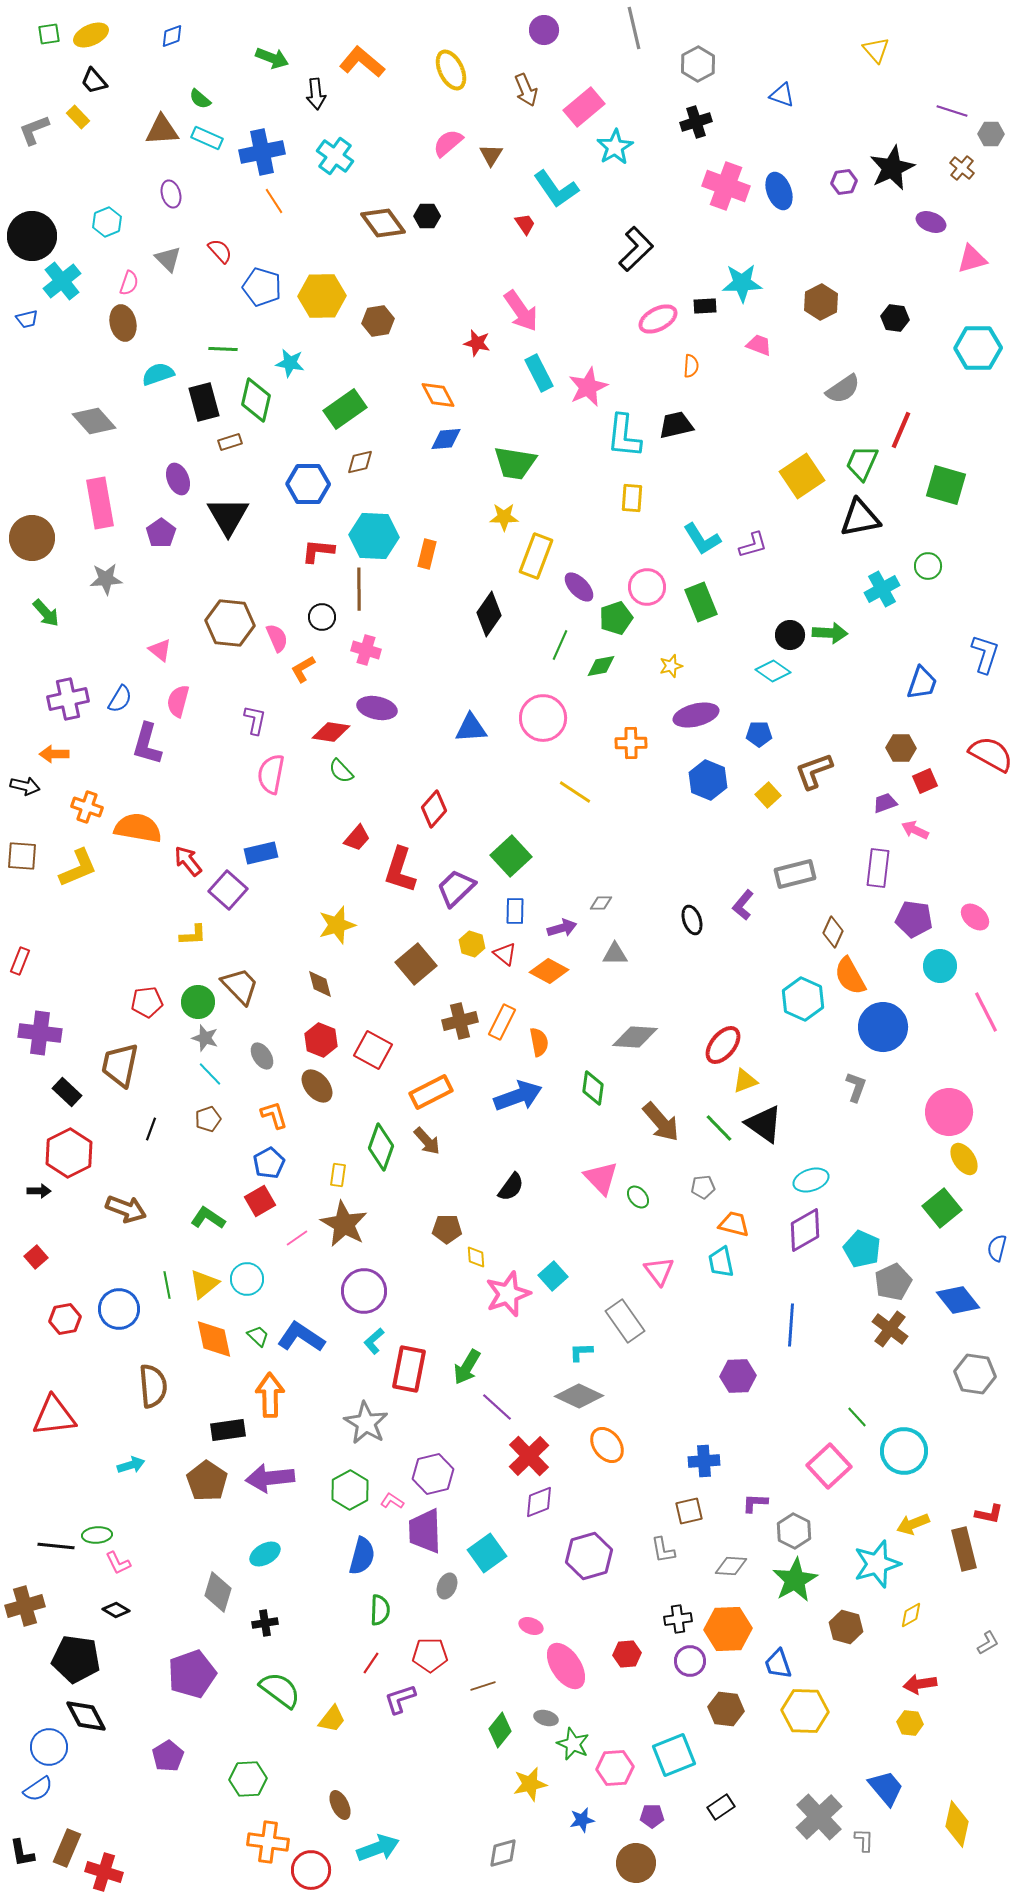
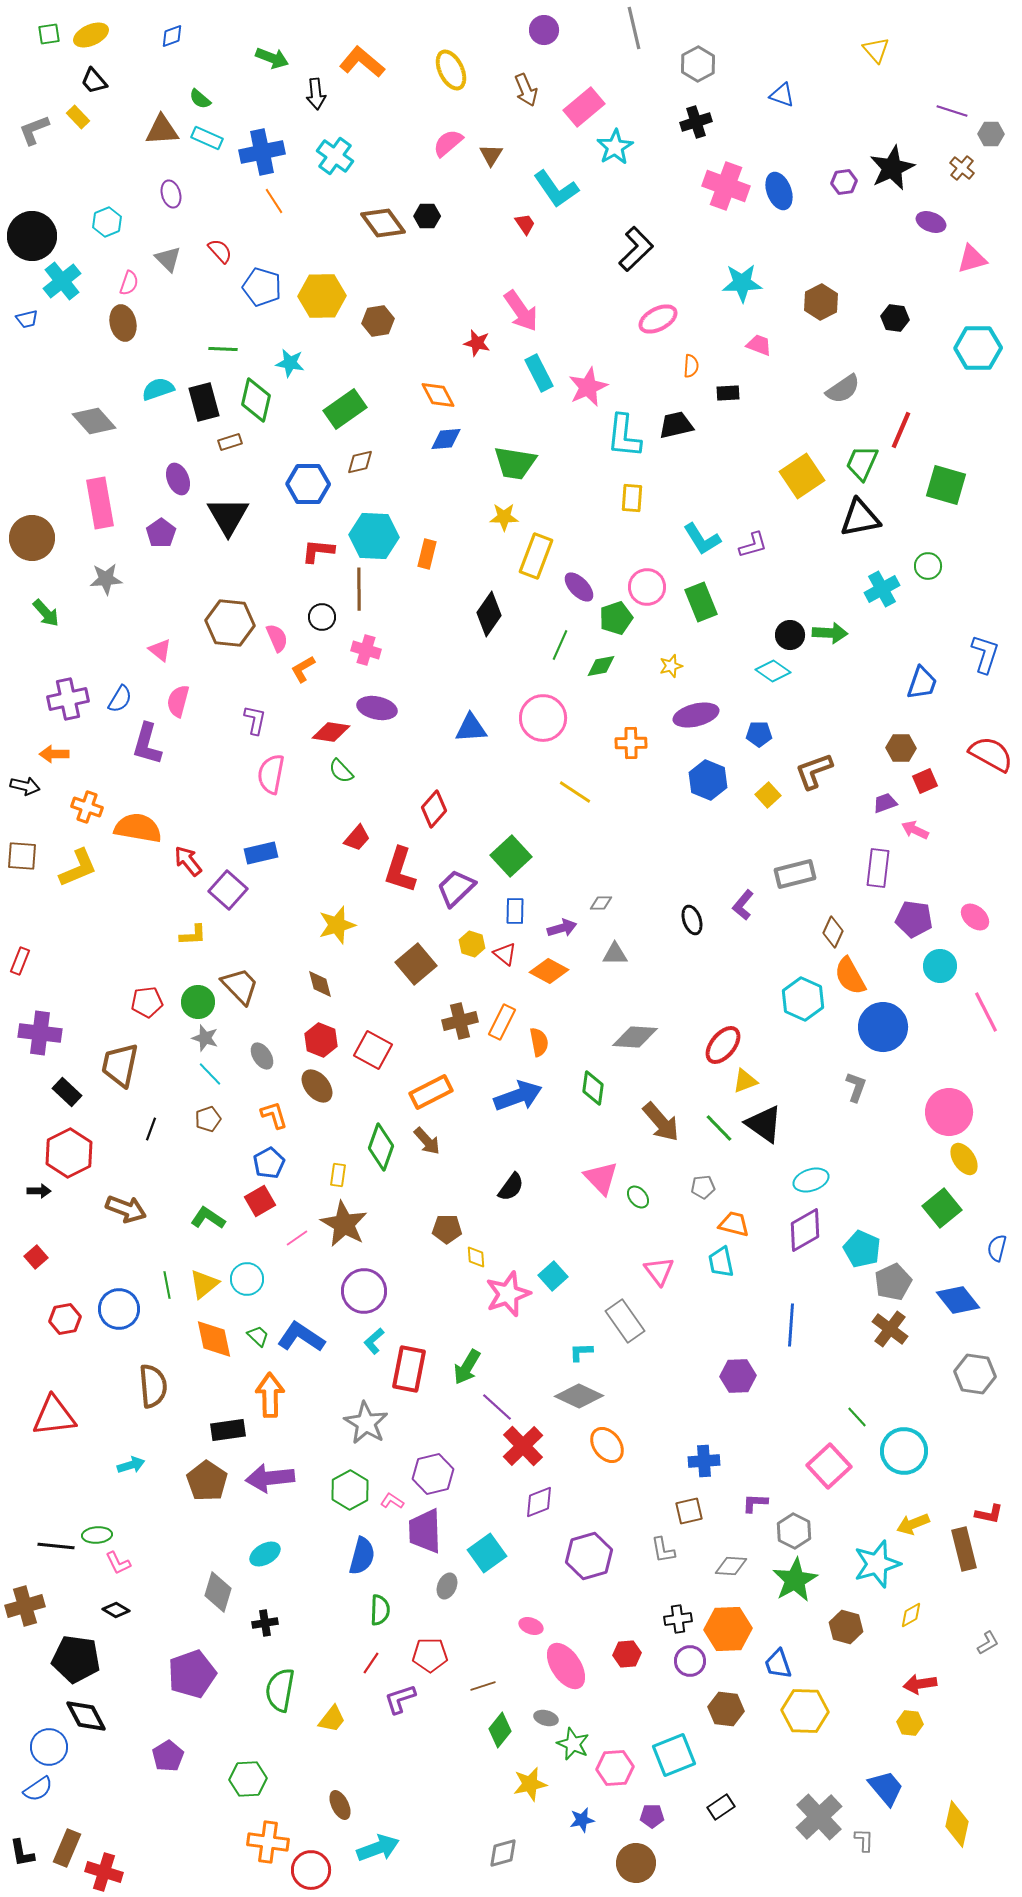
black rectangle at (705, 306): moved 23 px right, 87 px down
cyan semicircle at (158, 374): moved 15 px down
red cross at (529, 1456): moved 6 px left, 10 px up
green semicircle at (280, 1690): rotated 117 degrees counterclockwise
